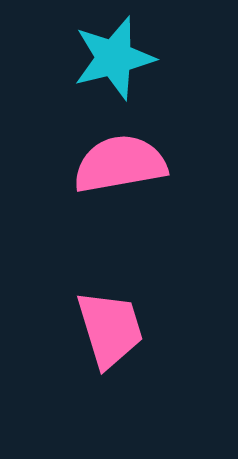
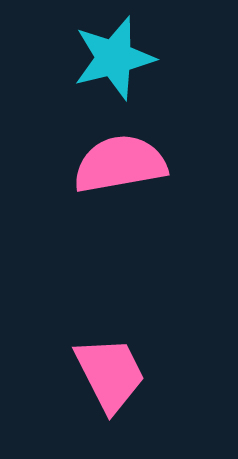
pink trapezoid: moved 45 px down; rotated 10 degrees counterclockwise
